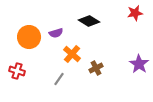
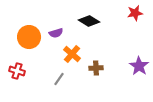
purple star: moved 2 px down
brown cross: rotated 24 degrees clockwise
